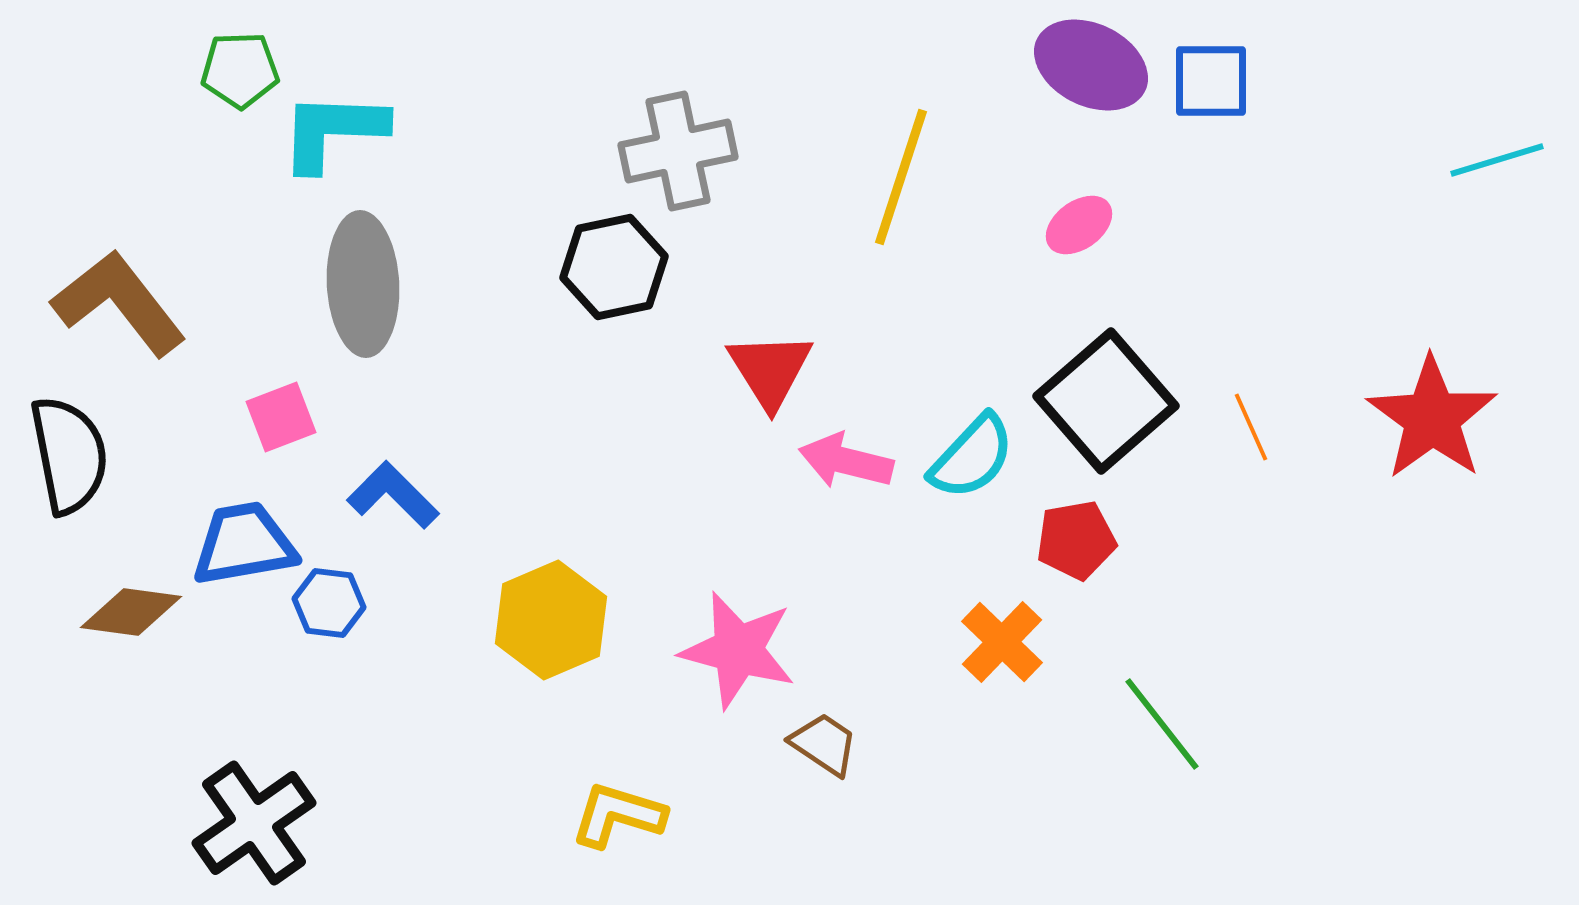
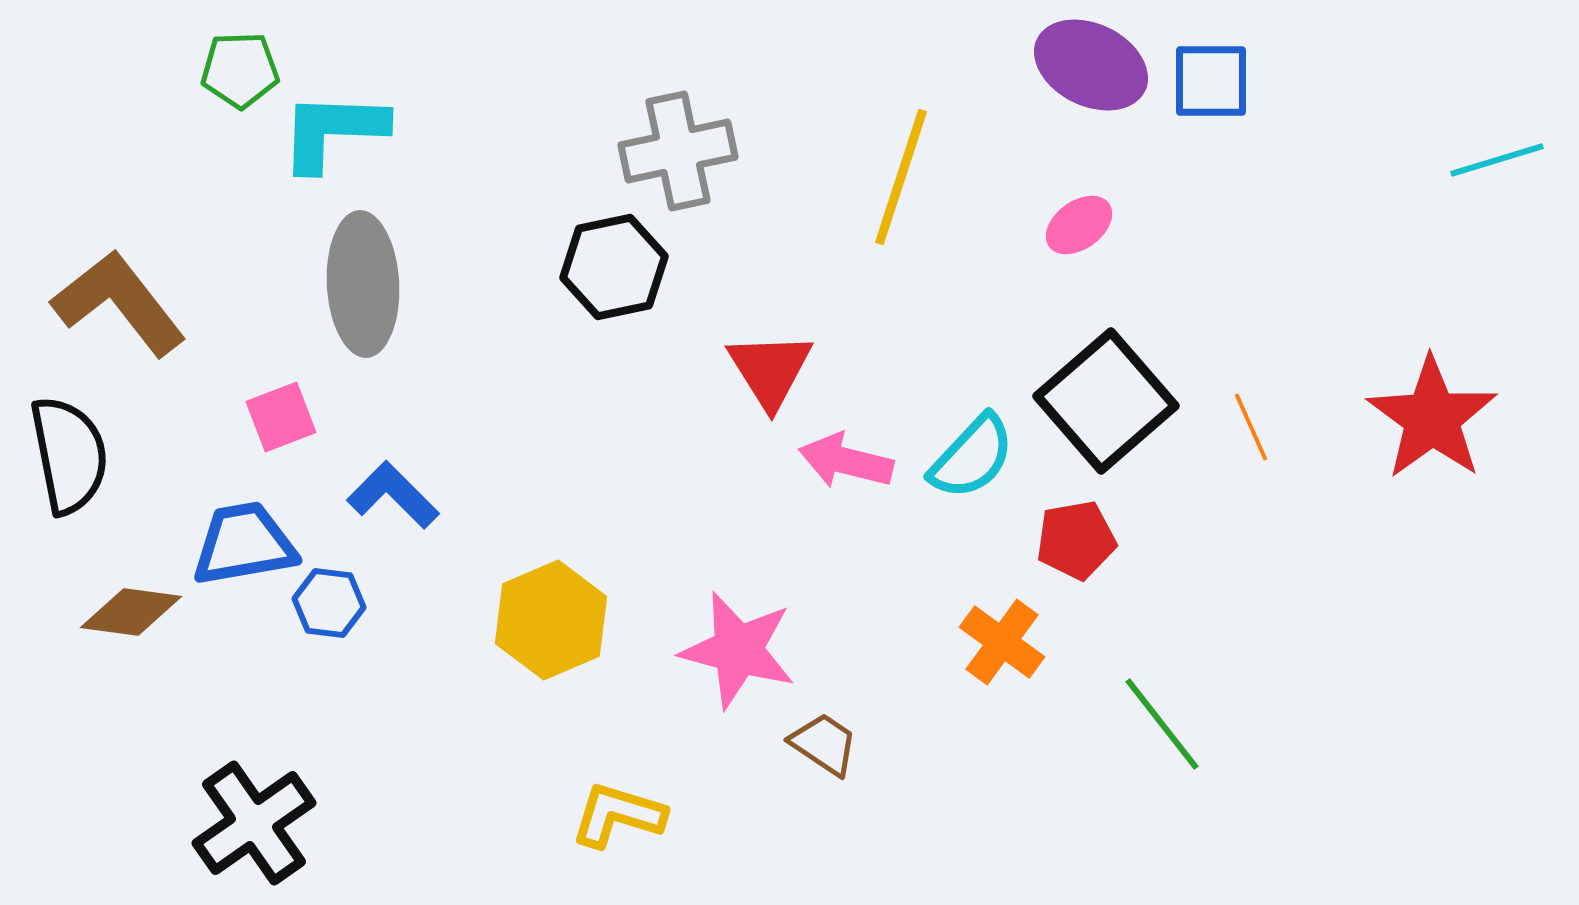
orange cross: rotated 8 degrees counterclockwise
